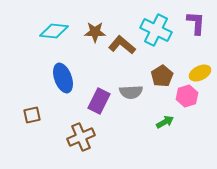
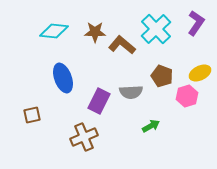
purple L-shape: rotated 30 degrees clockwise
cyan cross: moved 1 px up; rotated 20 degrees clockwise
brown pentagon: rotated 20 degrees counterclockwise
green arrow: moved 14 px left, 4 px down
brown cross: moved 3 px right
